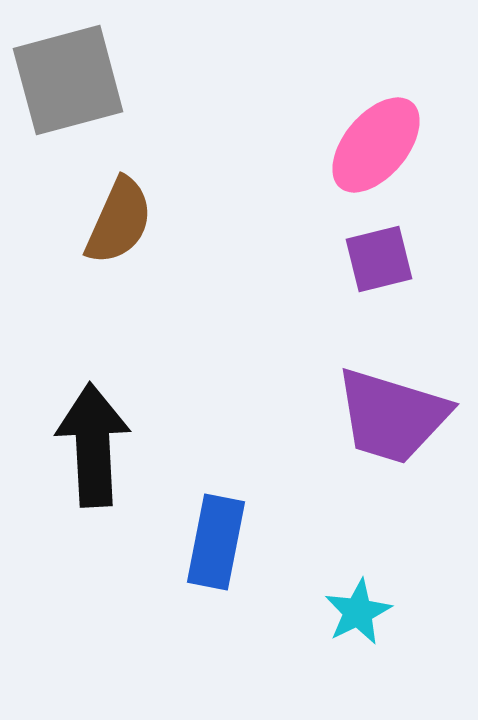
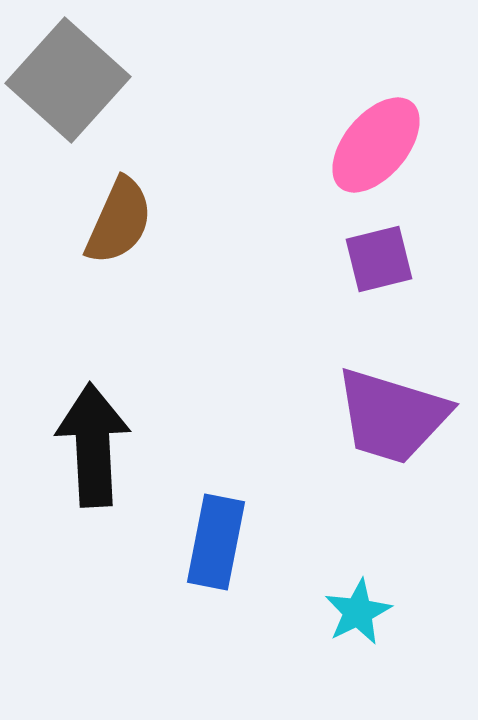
gray square: rotated 33 degrees counterclockwise
